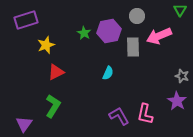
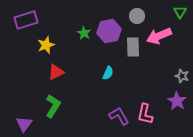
green triangle: moved 2 px down
